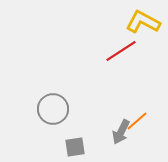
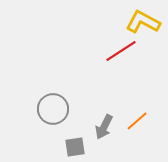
gray arrow: moved 17 px left, 5 px up
